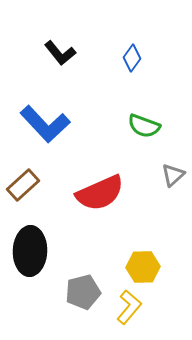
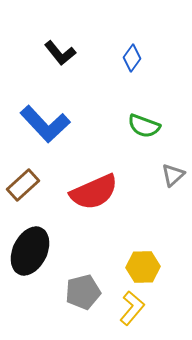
red semicircle: moved 6 px left, 1 px up
black ellipse: rotated 24 degrees clockwise
yellow L-shape: moved 3 px right, 1 px down
